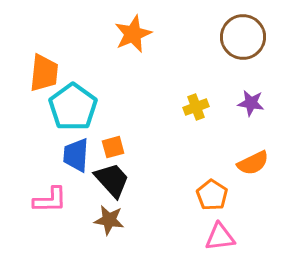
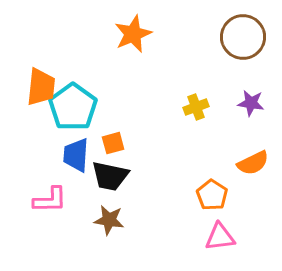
orange trapezoid: moved 3 px left, 14 px down
orange square: moved 4 px up
black trapezoid: moved 2 px left, 4 px up; rotated 144 degrees clockwise
